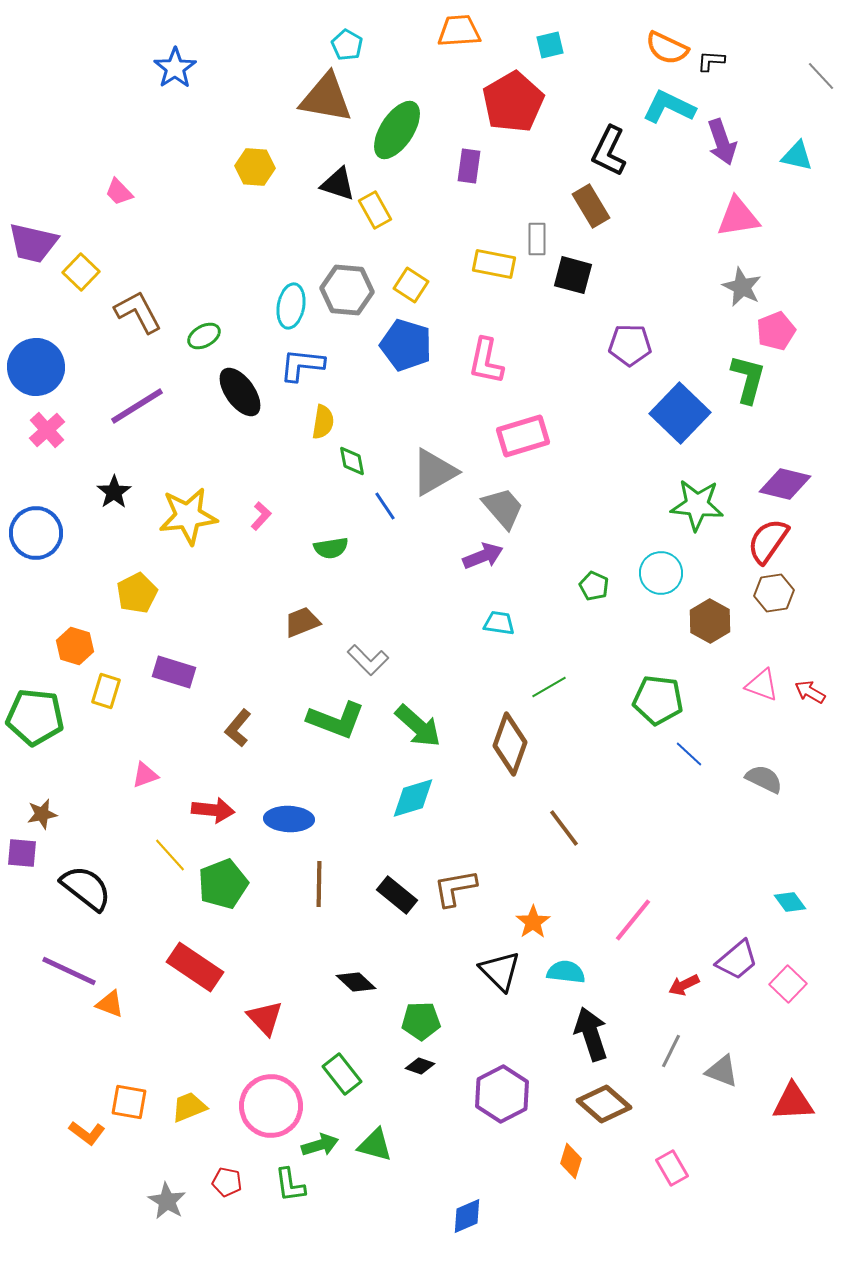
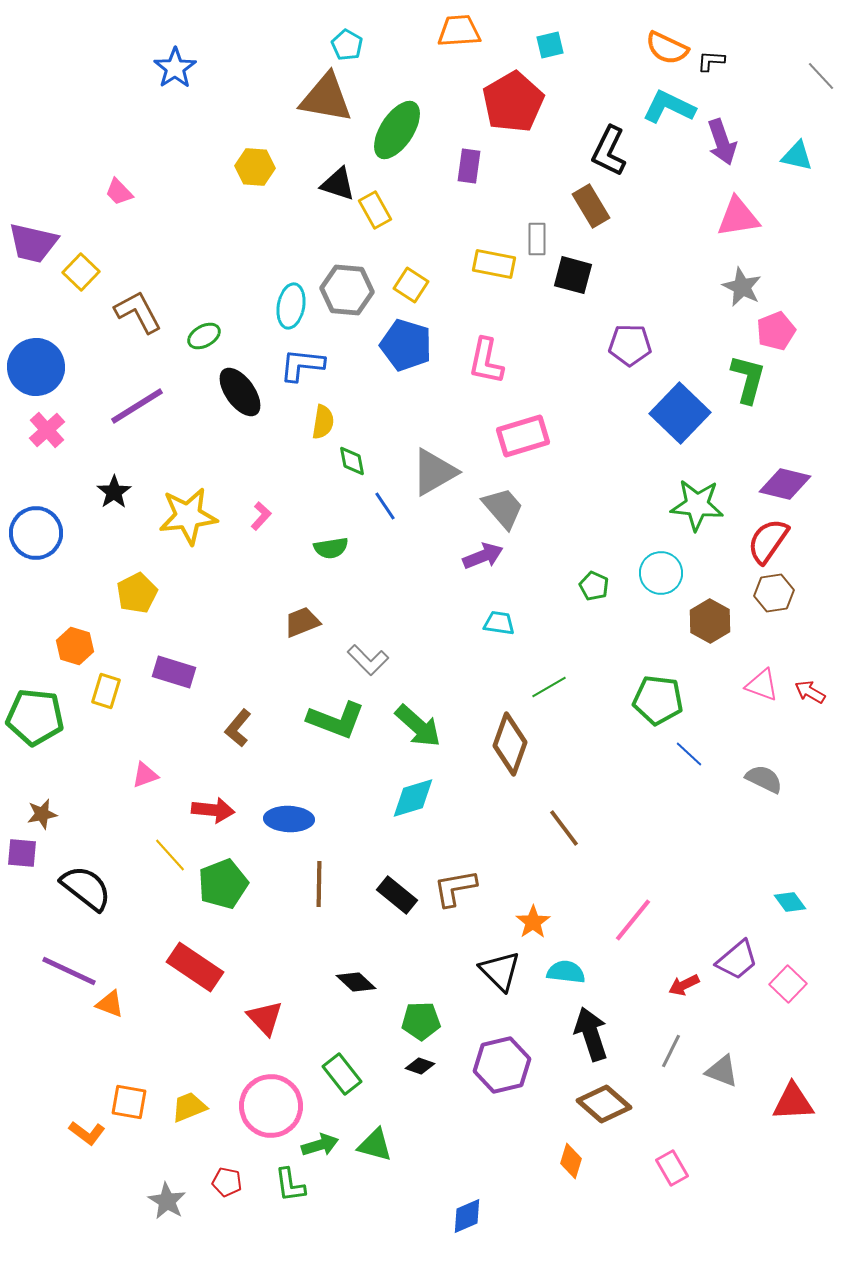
purple hexagon at (502, 1094): moved 29 px up; rotated 14 degrees clockwise
